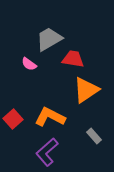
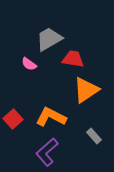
orange L-shape: moved 1 px right
